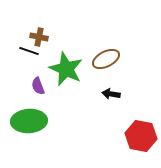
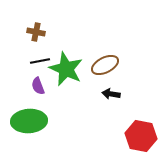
brown cross: moved 3 px left, 5 px up
black line: moved 11 px right, 10 px down; rotated 30 degrees counterclockwise
brown ellipse: moved 1 px left, 6 px down
